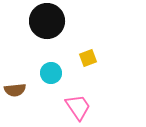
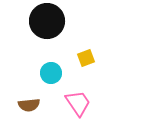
yellow square: moved 2 px left
brown semicircle: moved 14 px right, 15 px down
pink trapezoid: moved 4 px up
